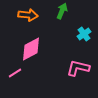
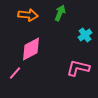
green arrow: moved 2 px left, 2 px down
cyan cross: moved 1 px right, 1 px down
pink line: rotated 16 degrees counterclockwise
